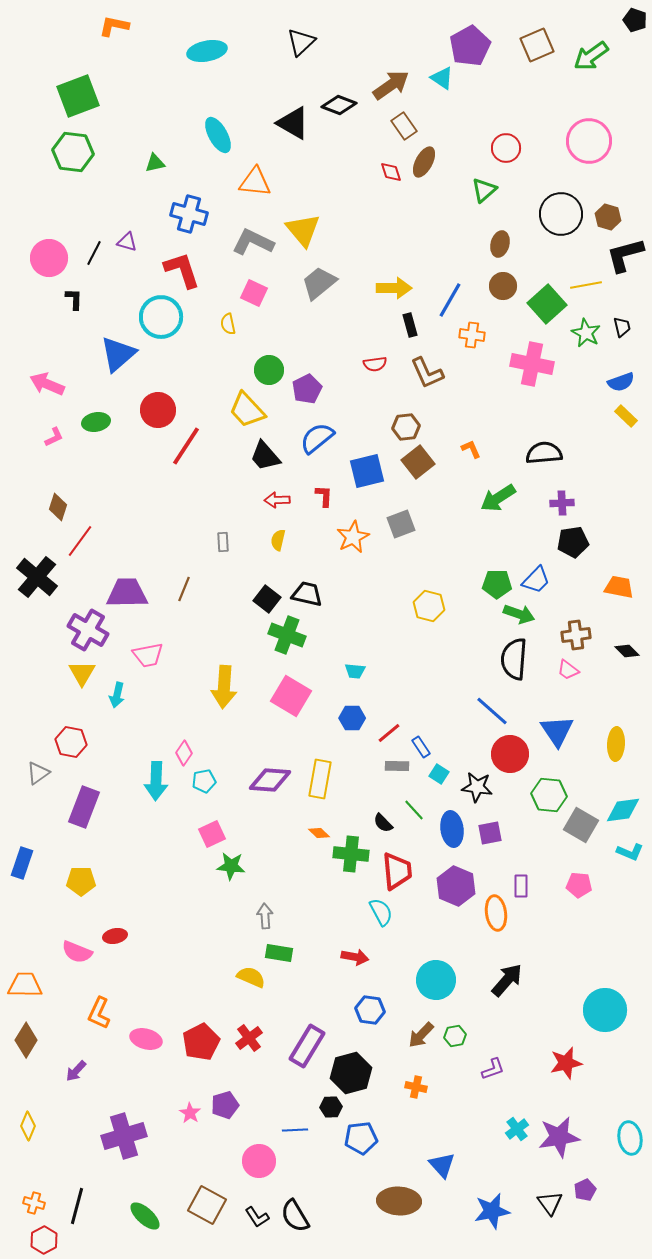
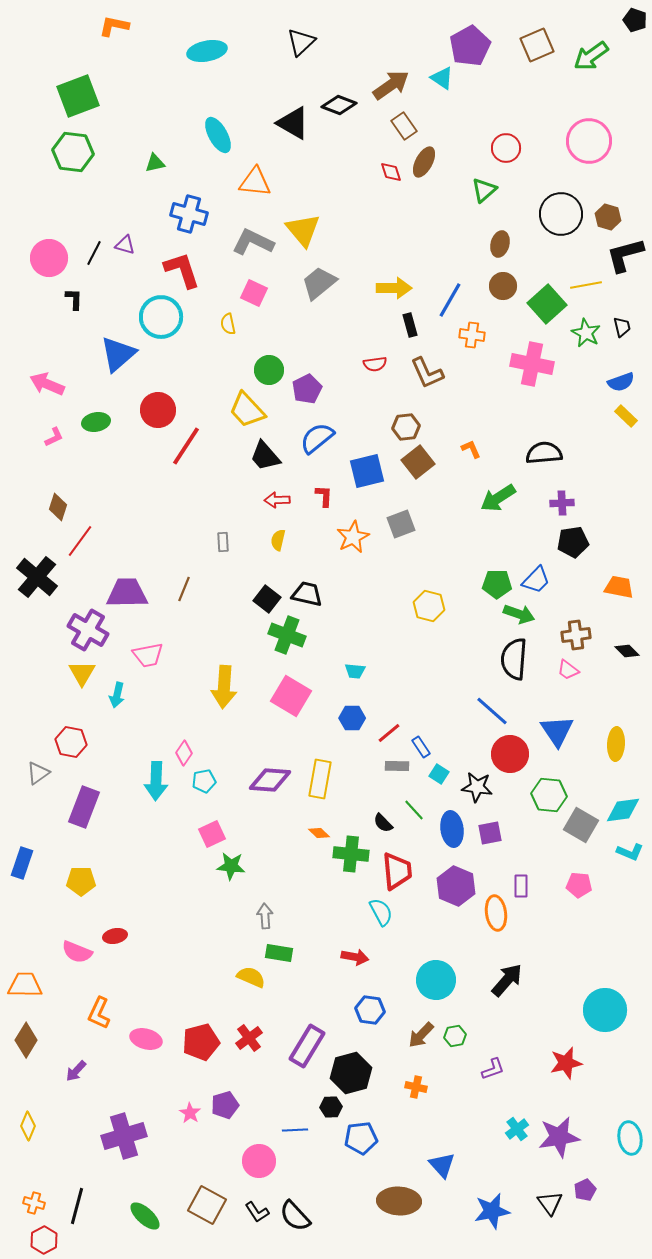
purple triangle at (127, 242): moved 2 px left, 3 px down
red pentagon at (201, 1042): rotated 12 degrees clockwise
black semicircle at (295, 1216): rotated 12 degrees counterclockwise
black L-shape at (257, 1217): moved 5 px up
